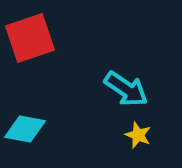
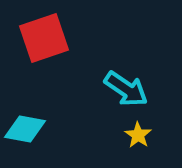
red square: moved 14 px right
yellow star: rotated 12 degrees clockwise
